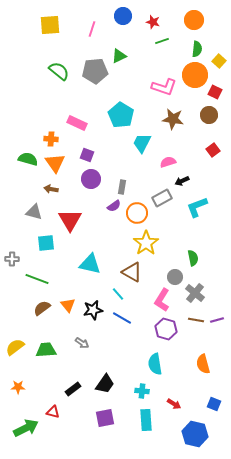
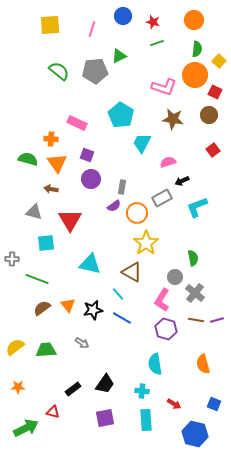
green line at (162, 41): moved 5 px left, 2 px down
orange triangle at (55, 163): moved 2 px right
